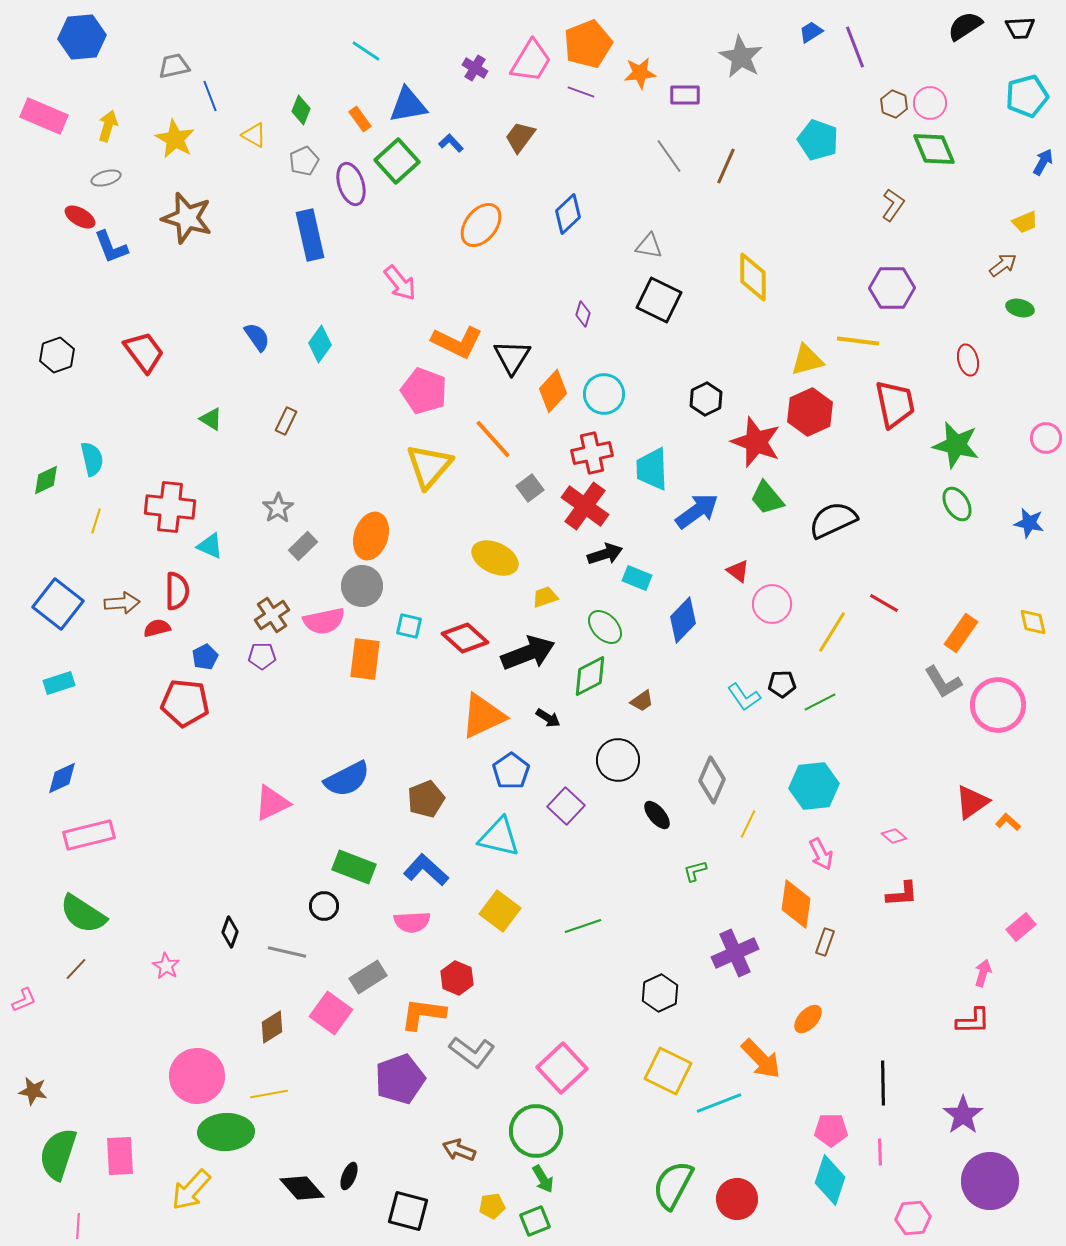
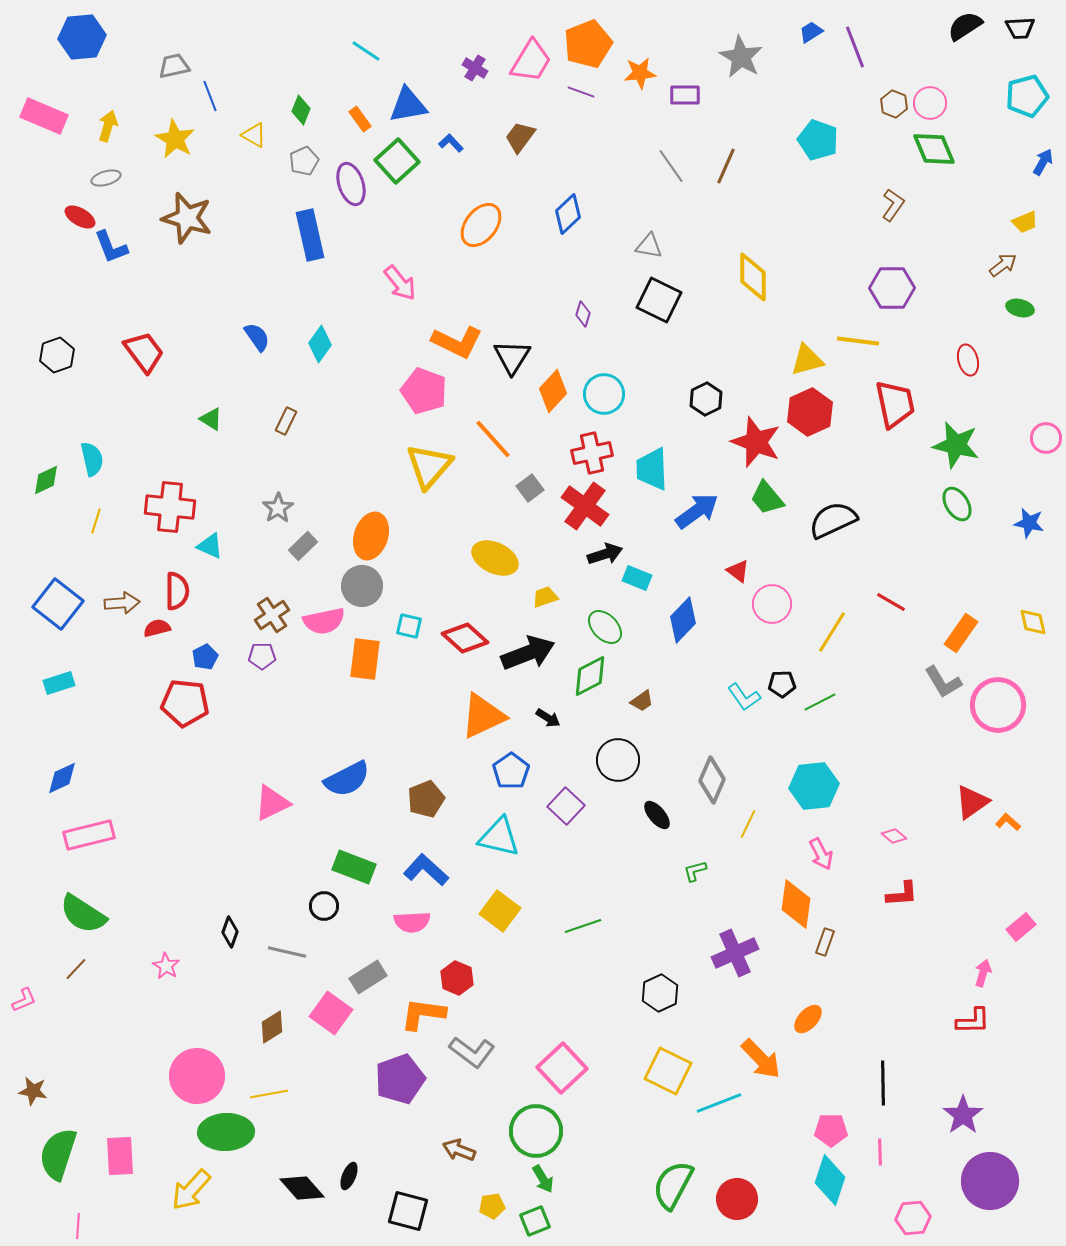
gray line at (669, 156): moved 2 px right, 10 px down
red line at (884, 603): moved 7 px right, 1 px up
